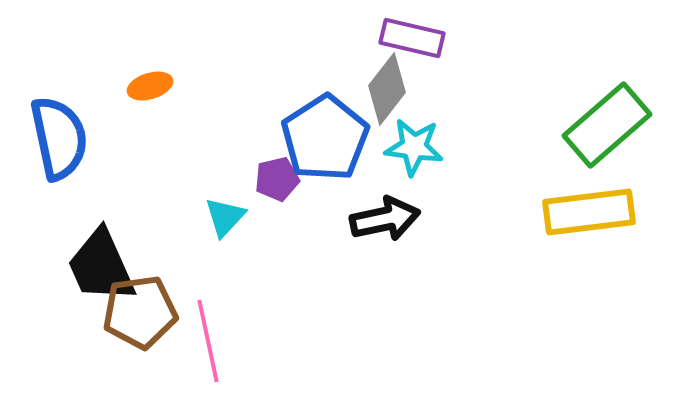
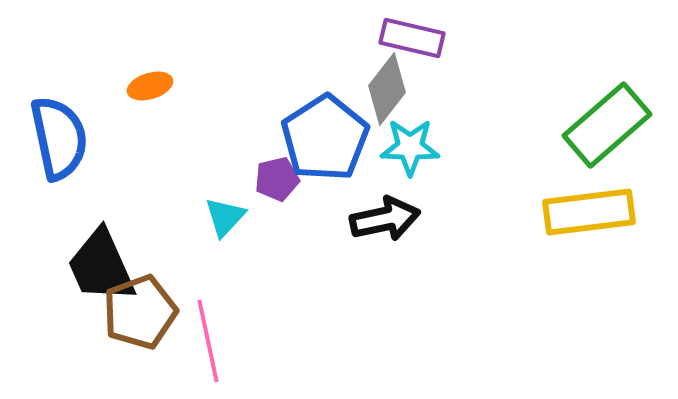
cyan star: moved 4 px left; rotated 6 degrees counterclockwise
brown pentagon: rotated 12 degrees counterclockwise
